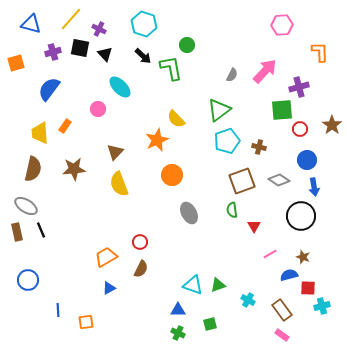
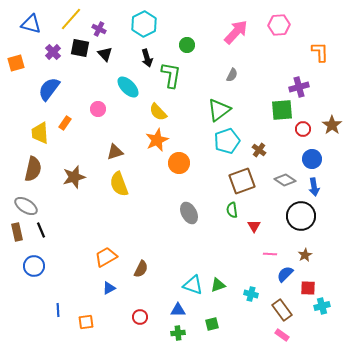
cyan hexagon at (144, 24): rotated 15 degrees clockwise
pink hexagon at (282, 25): moved 3 px left
purple cross at (53, 52): rotated 28 degrees counterclockwise
black arrow at (143, 56): moved 4 px right, 2 px down; rotated 30 degrees clockwise
green L-shape at (171, 68): moved 7 px down; rotated 20 degrees clockwise
pink arrow at (265, 71): moved 29 px left, 39 px up
cyan ellipse at (120, 87): moved 8 px right
yellow semicircle at (176, 119): moved 18 px left, 7 px up
orange rectangle at (65, 126): moved 3 px up
red circle at (300, 129): moved 3 px right
brown cross at (259, 147): moved 3 px down; rotated 24 degrees clockwise
brown triangle at (115, 152): rotated 30 degrees clockwise
blue circle at (307, 160): moved 5 px right, 1 px up
brown star at (74, 169): moved 8 px down; rotated 10 degrees counterclockwise
orange circle at (172, 175): moved 7 px right, 12 px up
gray diamond at (279, 180): moved 6 px right
red circle at (140, 242): moved 75 px down
pink line at (270, 254): rotated 32 degrees clockwise
brown star at (303, 257): moved 2 px right, 2 px up; rotated 24 degrees clockwise
blue semicircle at (289, 275): moved 4 px left, 1 px up; rotated 30 degrees counterclockwise
blue circle at (28, 280): moved 6 px right, 14 px up
cyan cross at (248, 300): moved 3 px right, 6 px up; rotated 16 degrees counterclockwise
green square at (210, 324): moved 2 px right
green cross at (178, 333): rotated 32 degrees counterclockwise
